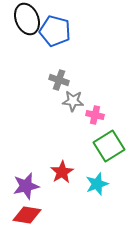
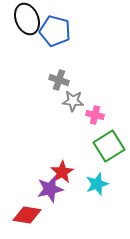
purple star: moved 24 px right, 3 px down
